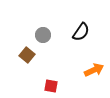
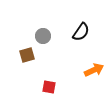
gray circle: moved 1 px down
brown square: rotated 35 degrees clockwise
red square: moved 2 px left, 1 px down
